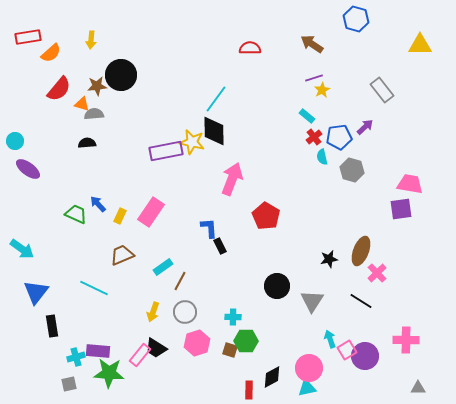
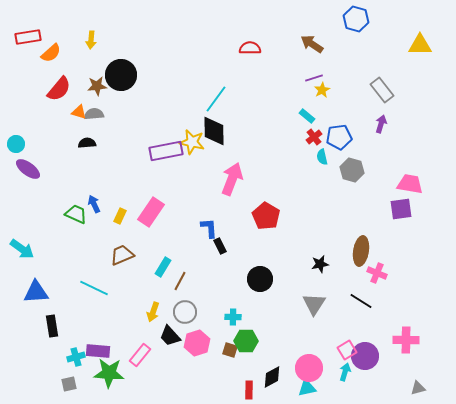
orange triangle at (82, 104): moved 3 px left, 8 px down
purple arrow at (365, 127): moved 16 px right, 3 px up; rotated 30 degrees counterclockwise
cyan circle at (15, 141): moved 1 px right, 3 px down
blue arrow at (98, 204): moved 4 px left; rotated 18 degrees clockwise
brown ellipse at (361, 251): rotated 12 degrees counterclockwise
black star at (329, 259): moved 9 px left, 5 px down
cyan rectangle at (163, 267): rotated 24 degrees counterclockwise
pink cross at (377, 273): rotated 24 degrees counterclockwise
black circle at (277, 286): moved 17 px left, 7 px up
blue triangle at (36, 292): rotated 48 degrees clockwise
gray triangle at (312, 301): moved 2 px right, 3 px down
cyan arrow at (330, 339): moved 15 px right, 33 px down; rotated 36 degrees clockwise
black trapezoid at (156, 348): moved 14 px right, 12 px up; rotated 15 degrees clockwise
gray triangle at (418, 388): rotated 14 degrees counterclockwise
